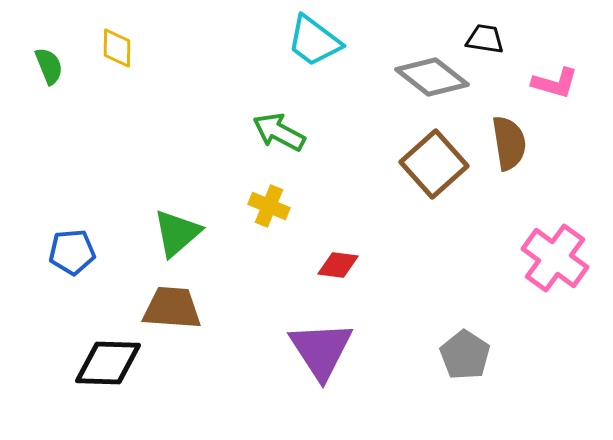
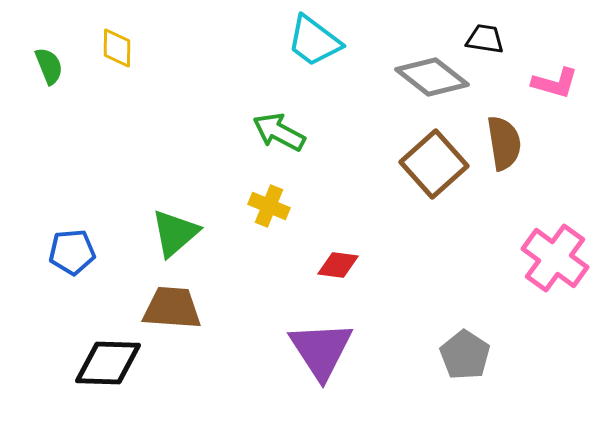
brown semicircle: moved 5 px left
green triangle: moved 2 px left
